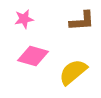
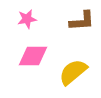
pink star: moved 3 px right
pink diamond: rotated 16 degrees counterclockwise
